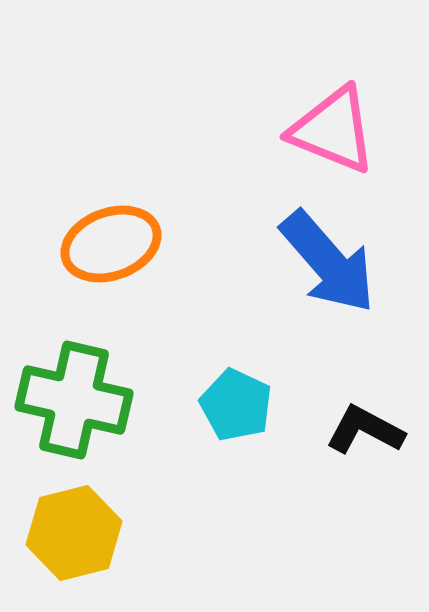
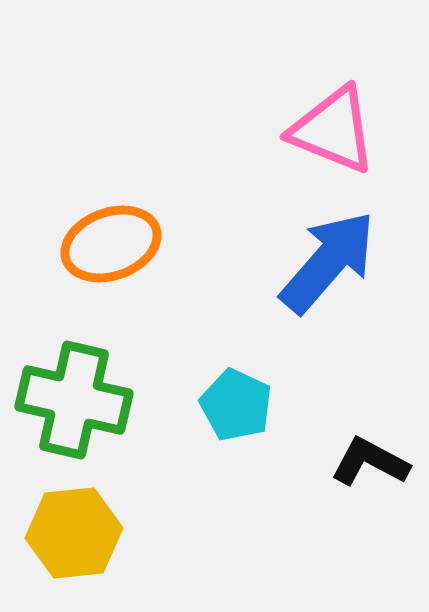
blue arrow: rotated 98 degrees counterclockwise
black L-shape: moved 5 px right, 32 px down
yellow hexagon: rotated 8 degrees clockwise
